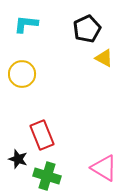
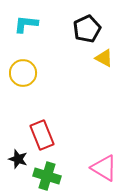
yellow circle: moved 1 px right, 1 px up
